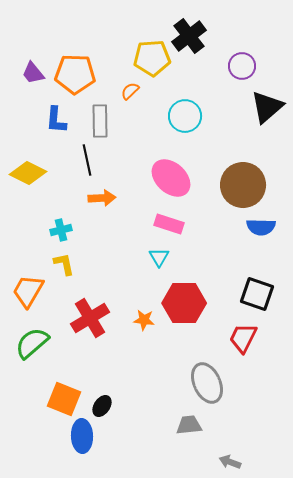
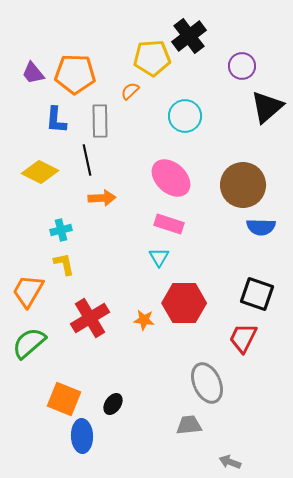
yellow diamond: moved 12 px right, 1 px up
green semicircle: moved 3 px left
black ellipse: moved 11 px right, 2 px up
